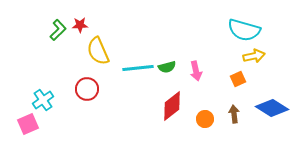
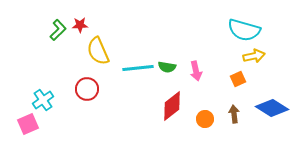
green semicircle: rotated 24 degrees clockwise
